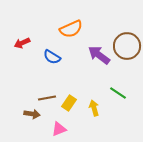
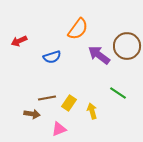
orange semicircle: moved 7 px right; rotated 30 degrees counterclockwise
red arrow: moved 3 px left, 2 px up
blue semicircle: rotated 48 degrees counterclockwise
yellow arrow: moved 2 px left, 3 px down
